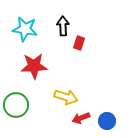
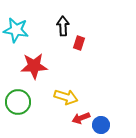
cyan star: moved 9 px left, 1 px down
green circle: moved 2 px right, 3 px up
blue circle: moved 6 px left, 4 px down
